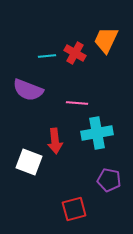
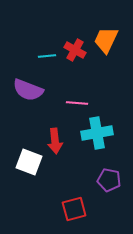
red cross: moved 3 px up
